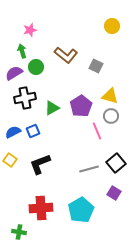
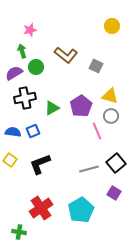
blue semicircle: rotated 35 degrees clockwise
red cross: rotated 30 degrees counterclockwise
